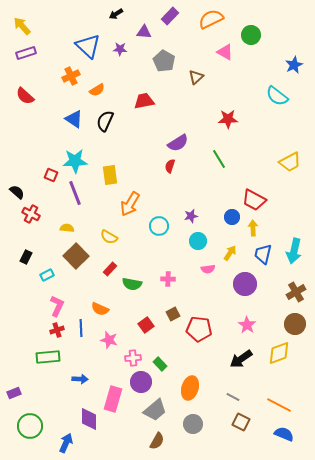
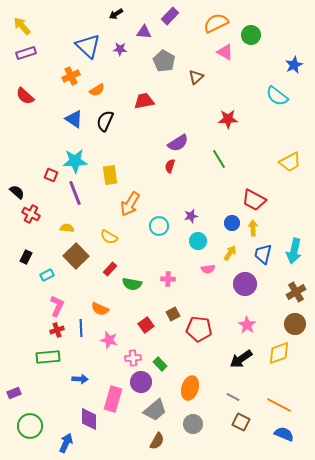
orange semicircle at (211, 19): moved 5 px right, 4 px down
blue circle at (232, 217): moved 6 px down
